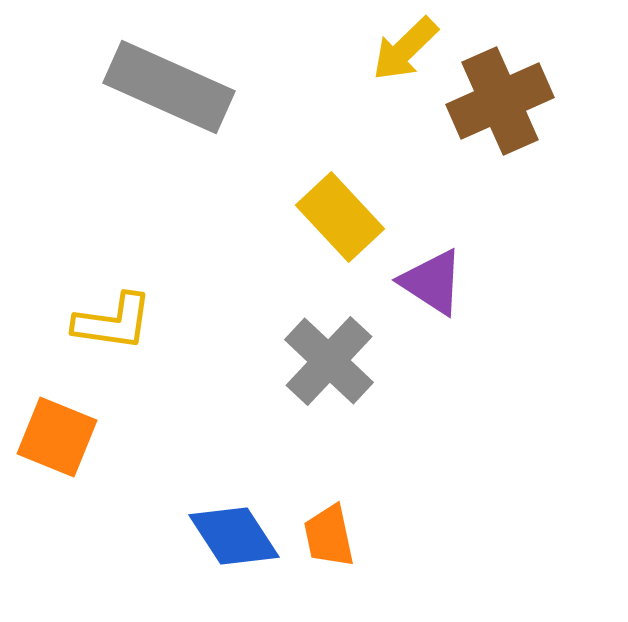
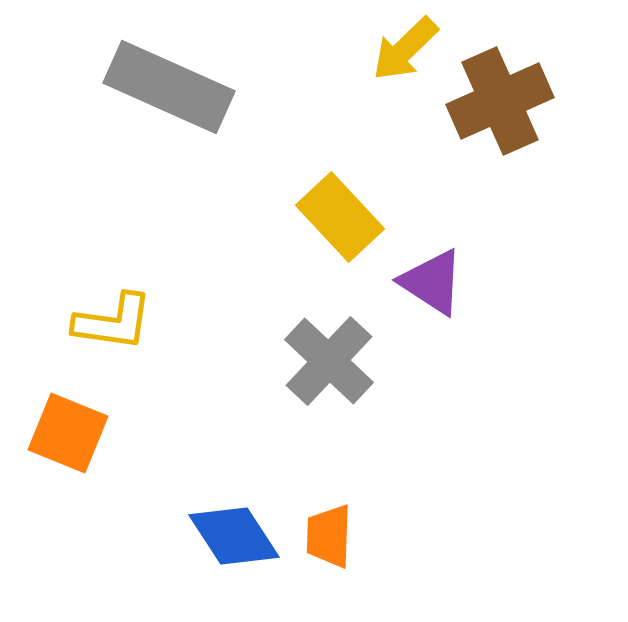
orange square: moved 11 px right, 4 px up
orange trapezoid: rotated 14 degrees clockwise
